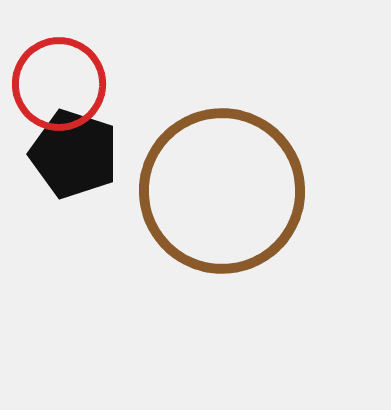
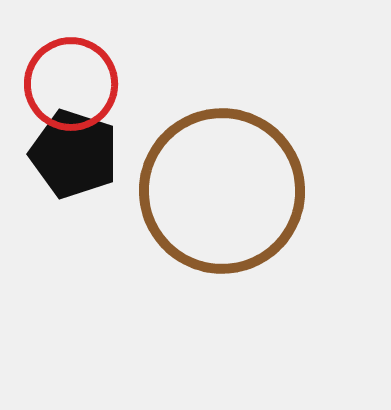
red circle: moved 12 px right
